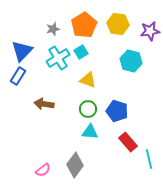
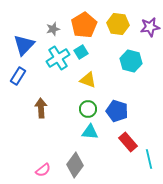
purple star: moved 4 px up
blue triangle: moved 2 px right, 6 px up
brown arrow: moved 3 px left, 4 px down; rotated 78 degrees clockwise
